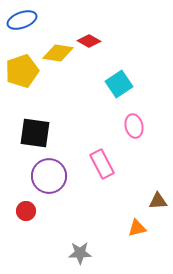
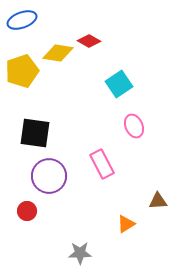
pink ellipse: rotated 10 degrees counterclockwise
red circle: moved 1 px right
orange triangle: moved 11 px left, 4 px up; rotated 18 degrees counterclockwise
